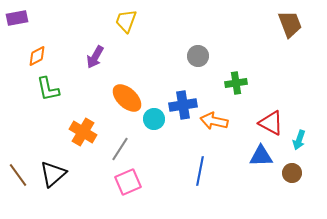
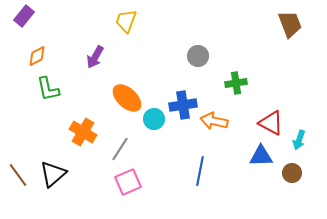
purple rectangle: moved 7 px right, 2 px up; rotated 40 degrees counterclockwise
